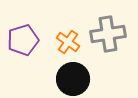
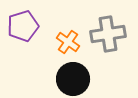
purple pentagon: moved 14 px up
